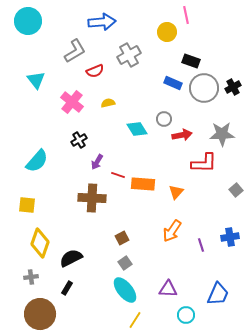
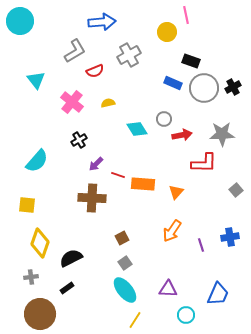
cyan circle at (28, 21): moved 8 px left
purple arrow at (97, 162): moved 1 px left, 2 px down; rotated 14 degrees clockwise
black rectangle at (67, 288): rotated 24 degrees clockwise
